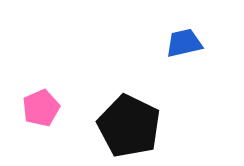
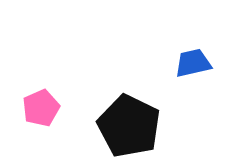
blue trapezoid: moved 9 px right, 20 px down
